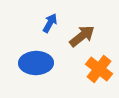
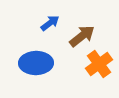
blue arrow: rotated 24 degrees clockwise
orange cross: moved 5 px up; rotated 16 degrees clockwise
